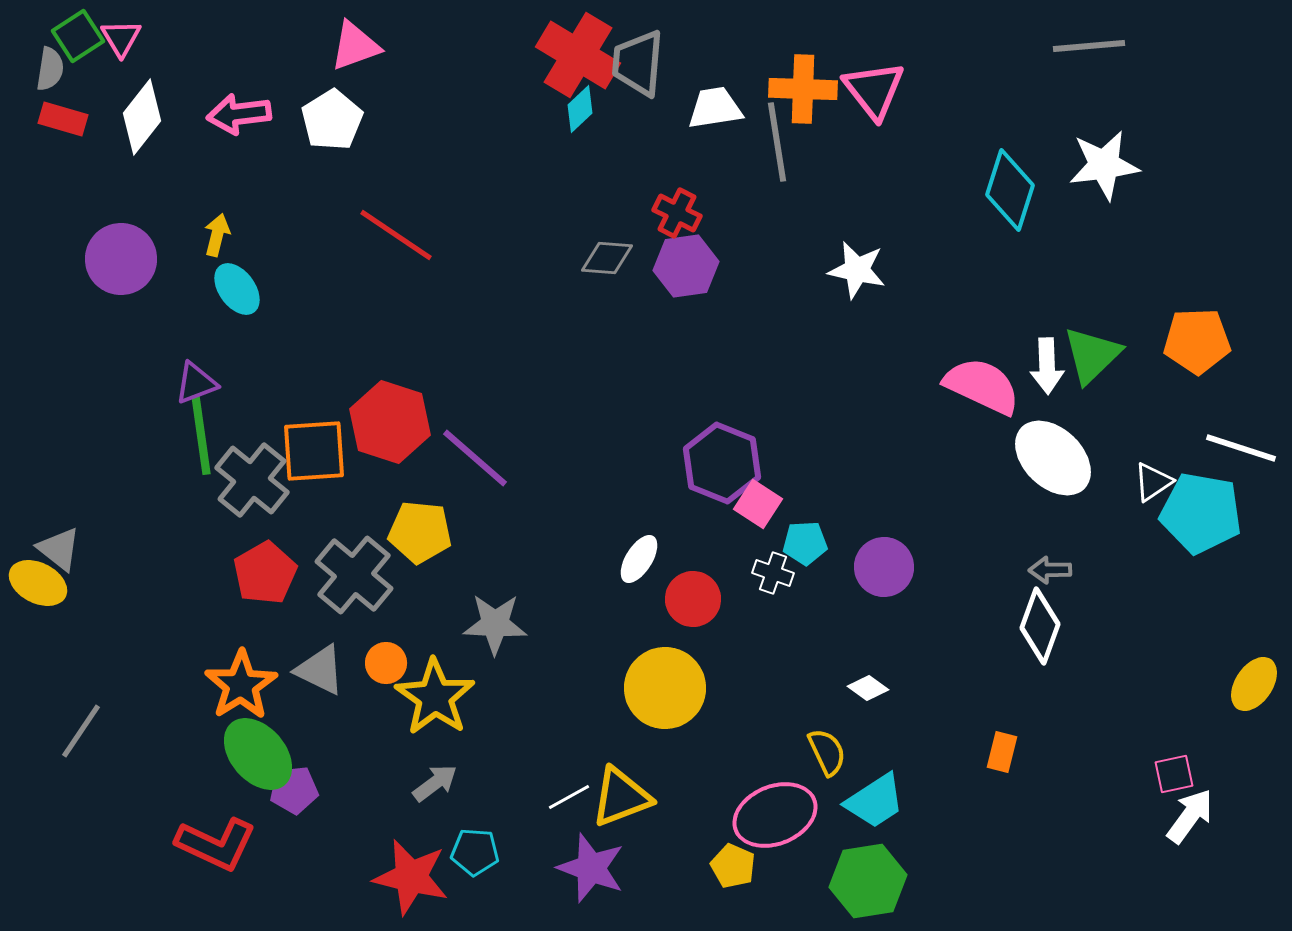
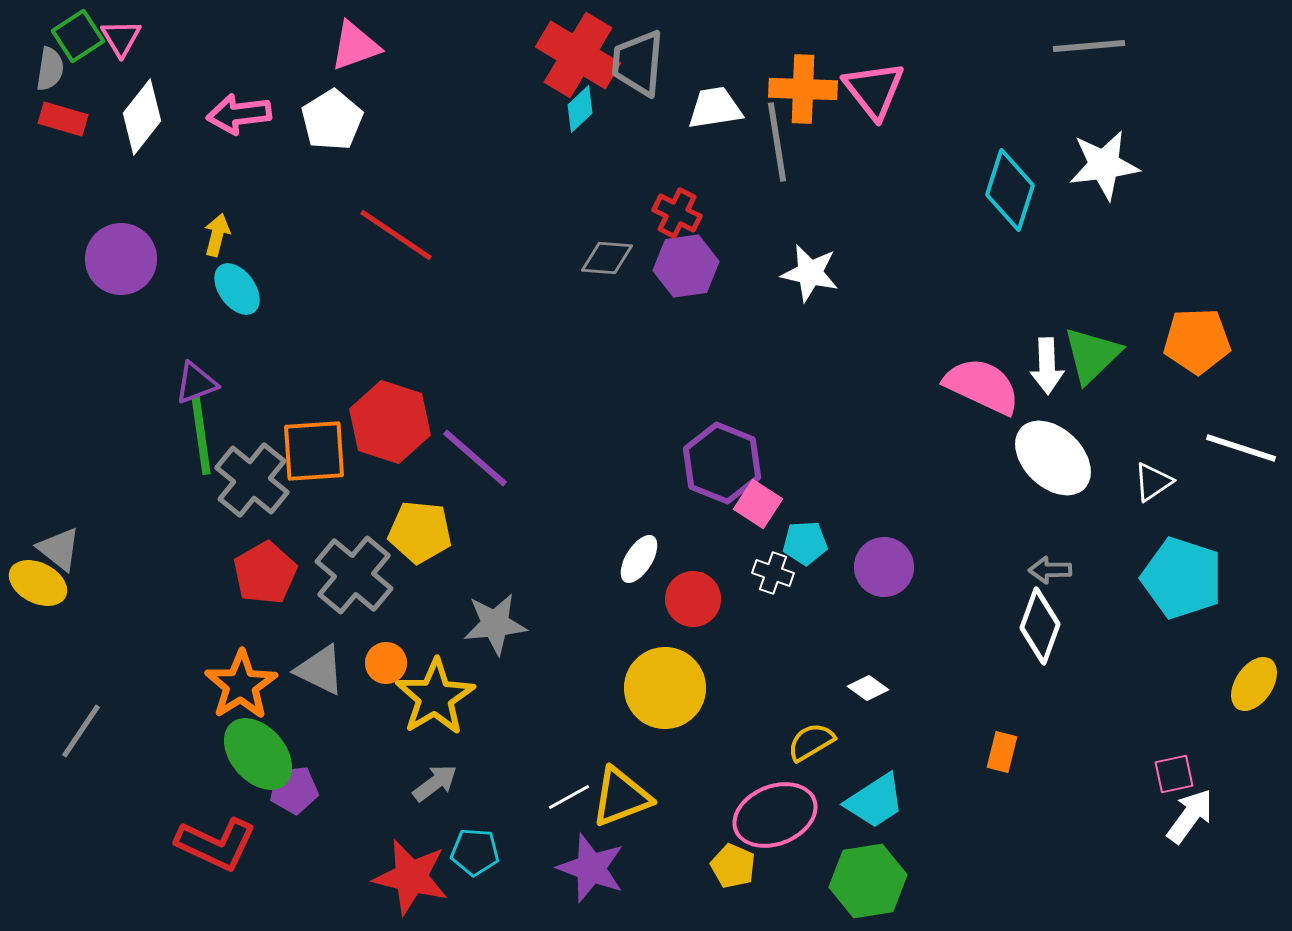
white star at (857, 270): moved 47 px left, 3 px down
cyan pentagon at (1201, 513): moved 19 px left, 65 px down; rotated 8 degrees clockwise
gray star at (495, 624): rotated 8 degrees counterclockwise
yellow star at (435, 697): rotated 6 degrees clockwise
yellow semicircle at (827, 752): moved 16 px left, 10 px up; rotated 96 degrees counterclockwise
